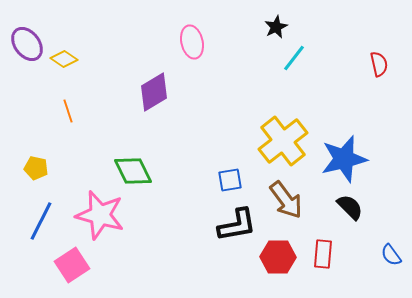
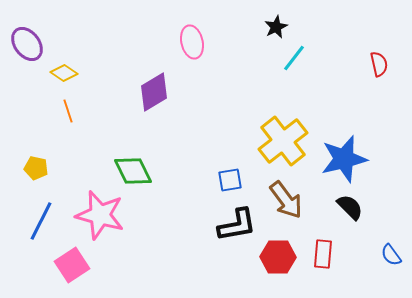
yellow diamond: moved 14 px down
